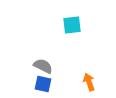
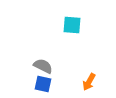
cyan square: rotated 12 degrees clockwise
orange arrow: rotated 132 degrees counterclockwise
